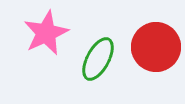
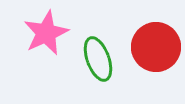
green ellipse: rotated 48 degrees counterclockwise
